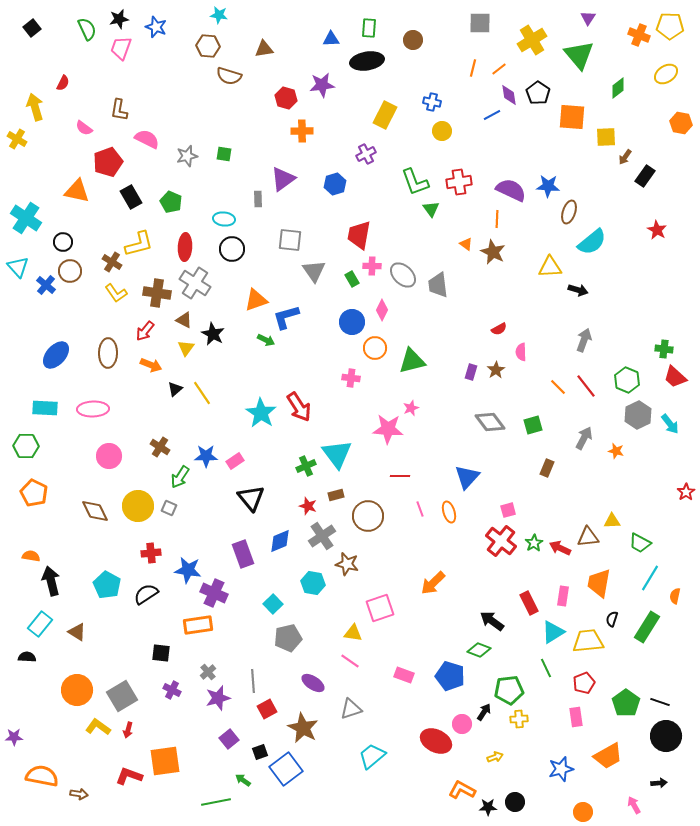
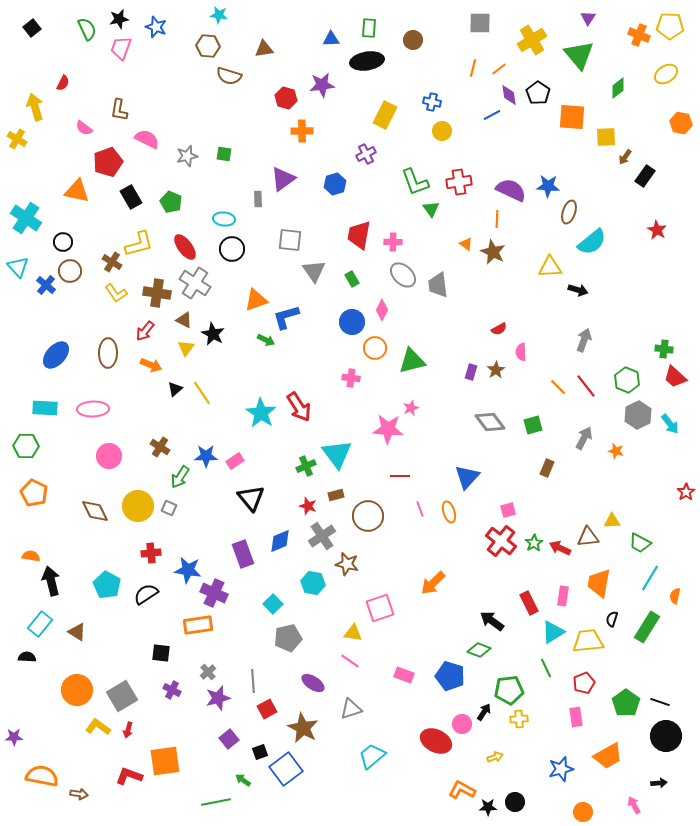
red ellipse at (185, 247): rotated 40 degrees counterclockwise
pink cross at (372, 266): moved 21 px right, 24 px up
